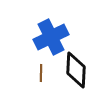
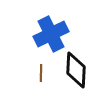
blue cross: moved 3 px up
